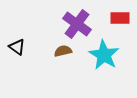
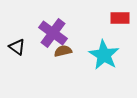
purple cross: moved 24 px left, 9 px down
